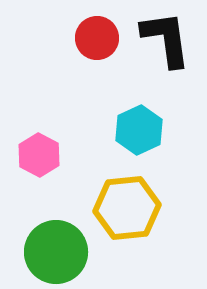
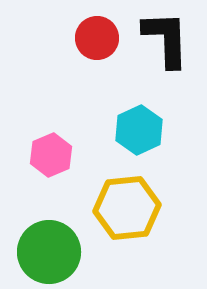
black L-shape: rotated 6 degrees clockwise
pink hexagon: moved 12 px right; rotated 9 degrees clockwise
green circle: moved 7 px left
